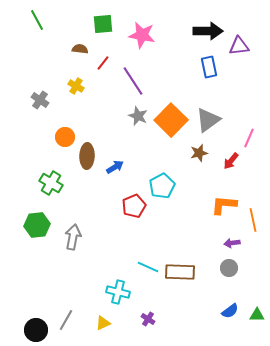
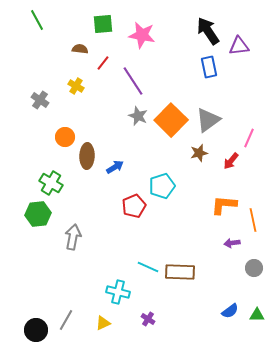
black arrow: rotated 124 degrees counterclockwise
cyan pentagon: rotated 10 degrees clockwise
green hexagon: moved 1 px right, 11 px up
gray circle: moved 25 px right
